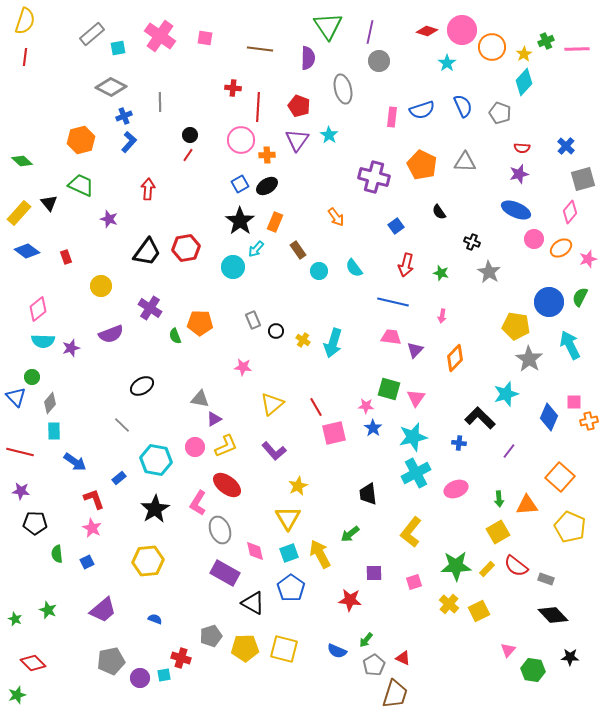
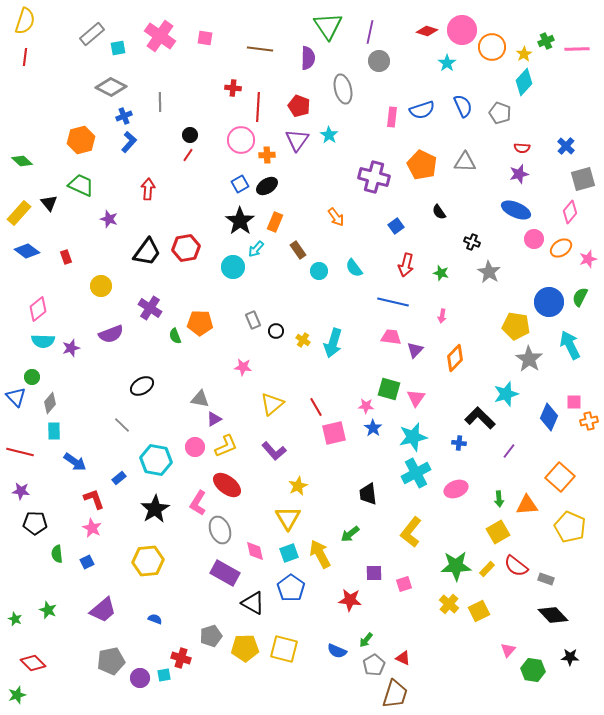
pink square at (414, 582): moved 10 px left, 2 px down
